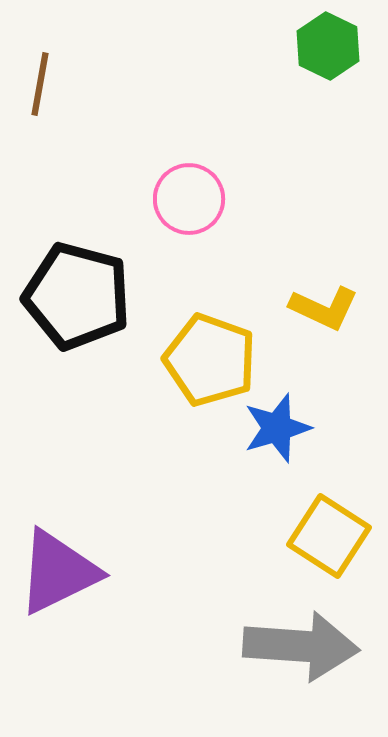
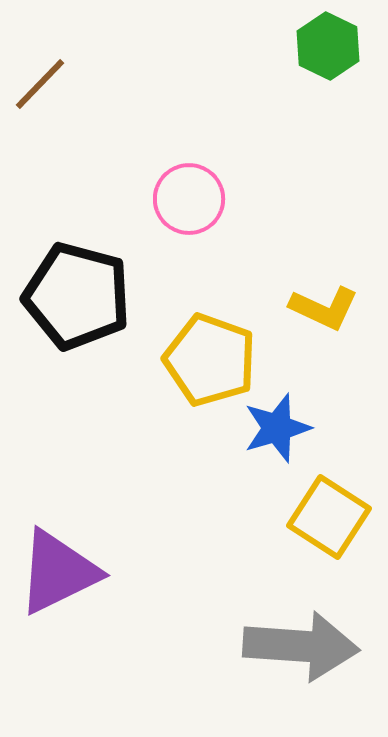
brown line: rotated 34 degrees clockwise
yellow square: moved 19 px up
